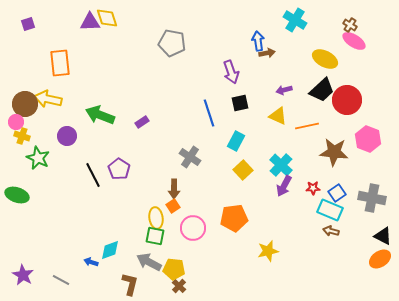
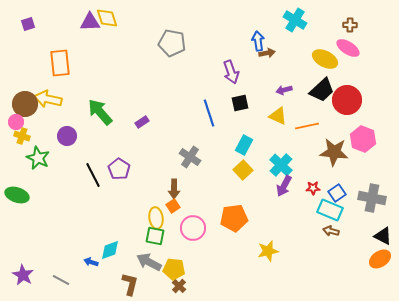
brown cross at (350, 25): rotated 32 degrees counterclockwise
pink ellipse at (354, 41): moved 6 px left, 7 px down
green arrow at (100, 115): moved 3 px up; rotated 28 degrees clockwise
pink hexagon at (368, 139): moved 5 px left
cyan rectangle at (236, 141): moved 8 px right, 4 px down
